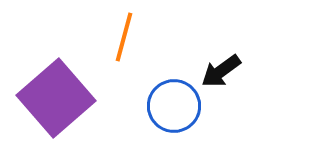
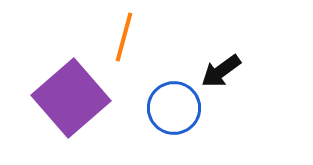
purple square: moved 15 px right
blue circle: moved 2 px down
